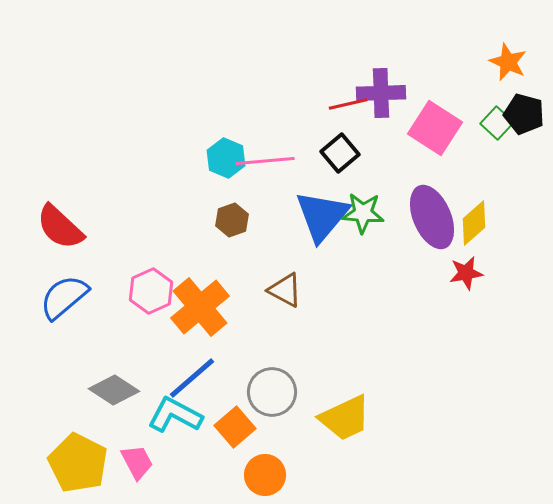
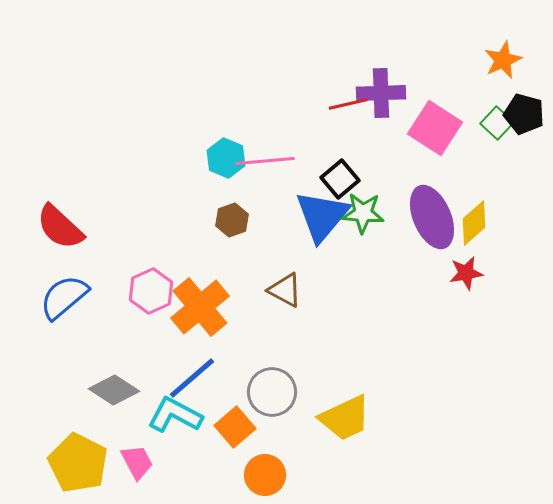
orange star: moved 5 px left, 2 px up; rotated 24 degrees clockwise
black square: moved 26 px down
